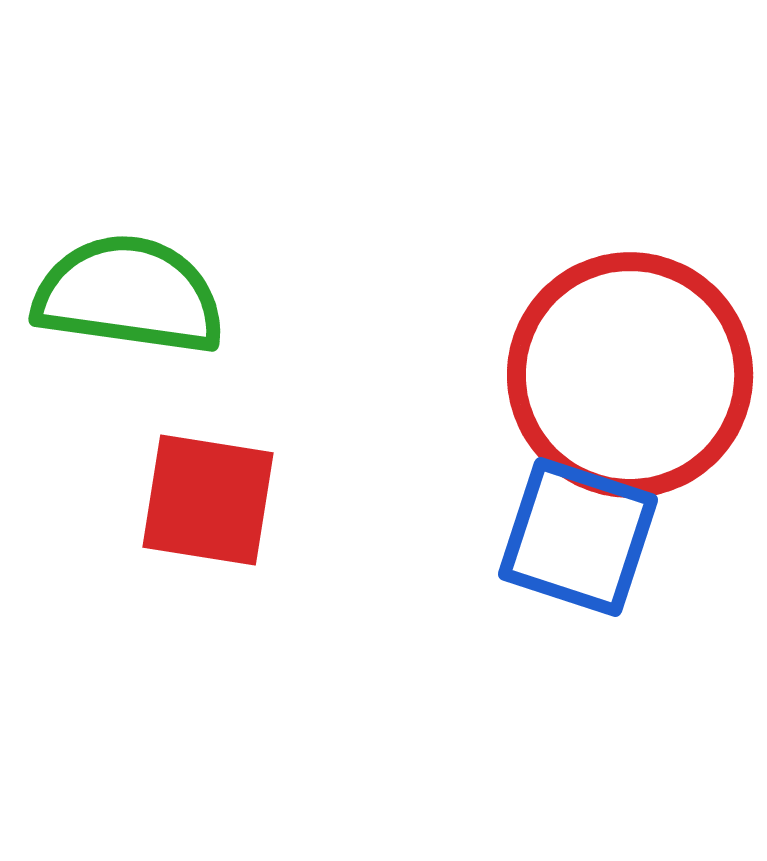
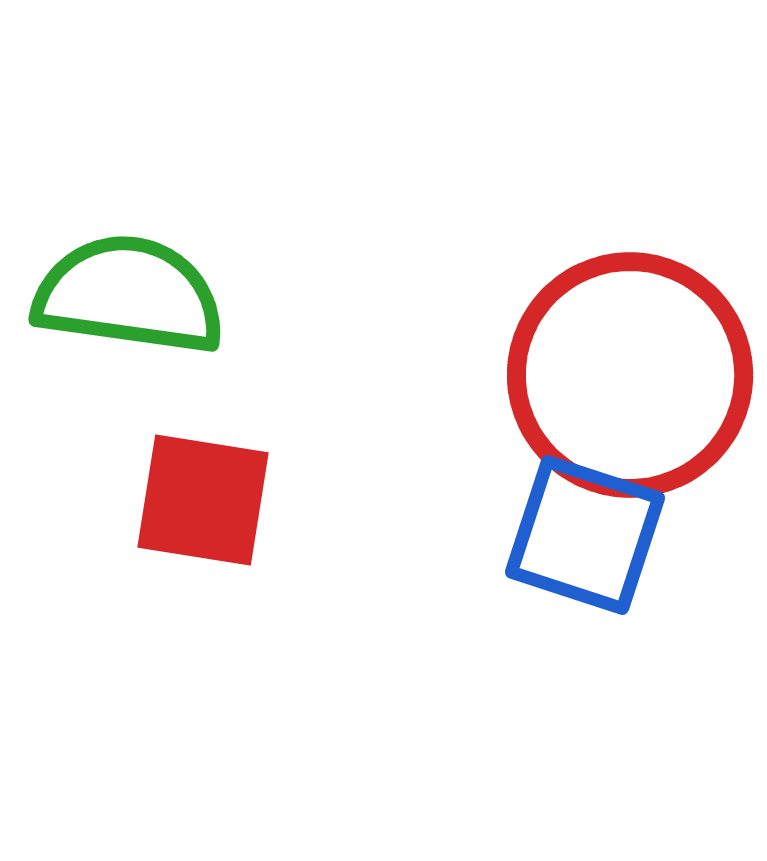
red square: moved 5 px left
blue square: moved 7 px right, 2 px up
